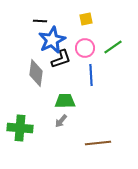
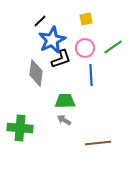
black line: rotated 48 degrees counterclockwise
gray arrow: moved 3 px right, 1 px up; rotated 80 degrees clockwise
